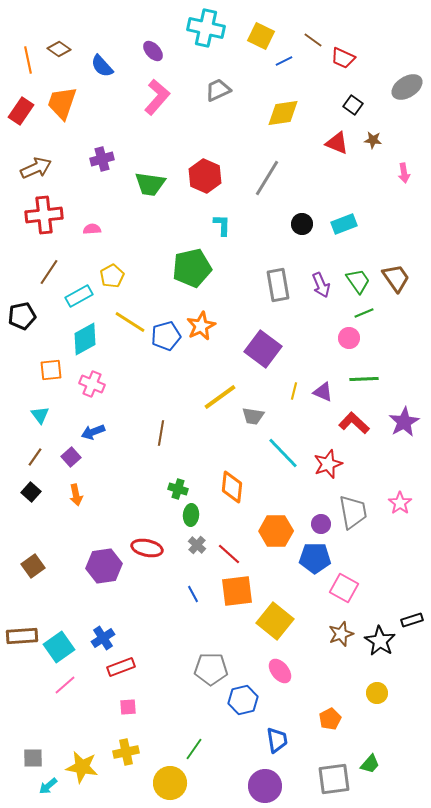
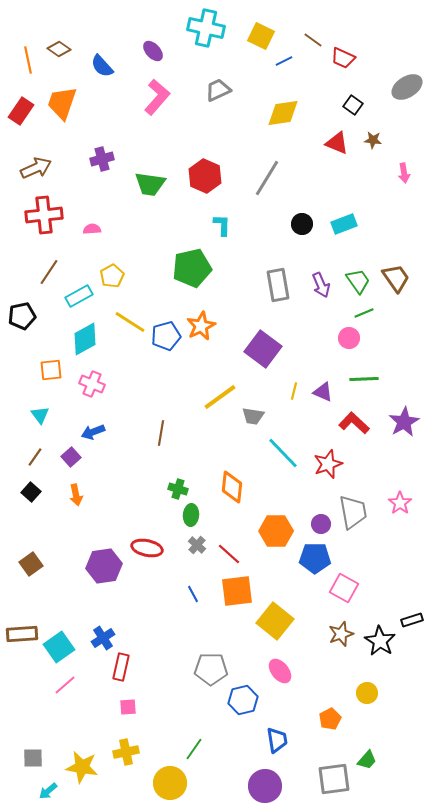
brown square at (33, 566): moved 2 px left, 2 px up
brown rectangle at (22, 636): moved 2 px up
red rectangle at (121, 667): rotated 56 degrees counterclockwise
yellow circle at (377, 693): moved 10 px left
green trapezoid at (370, 764): moved 3 px left, 4 px up
cyan arrow at (48, 786): moved 5 px down
